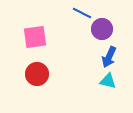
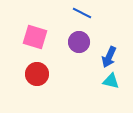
purple circle: moved 23 px left, 13 px down
pink square: rotated 25 degrees clockwise
cyan triangle: moved 3 px right
